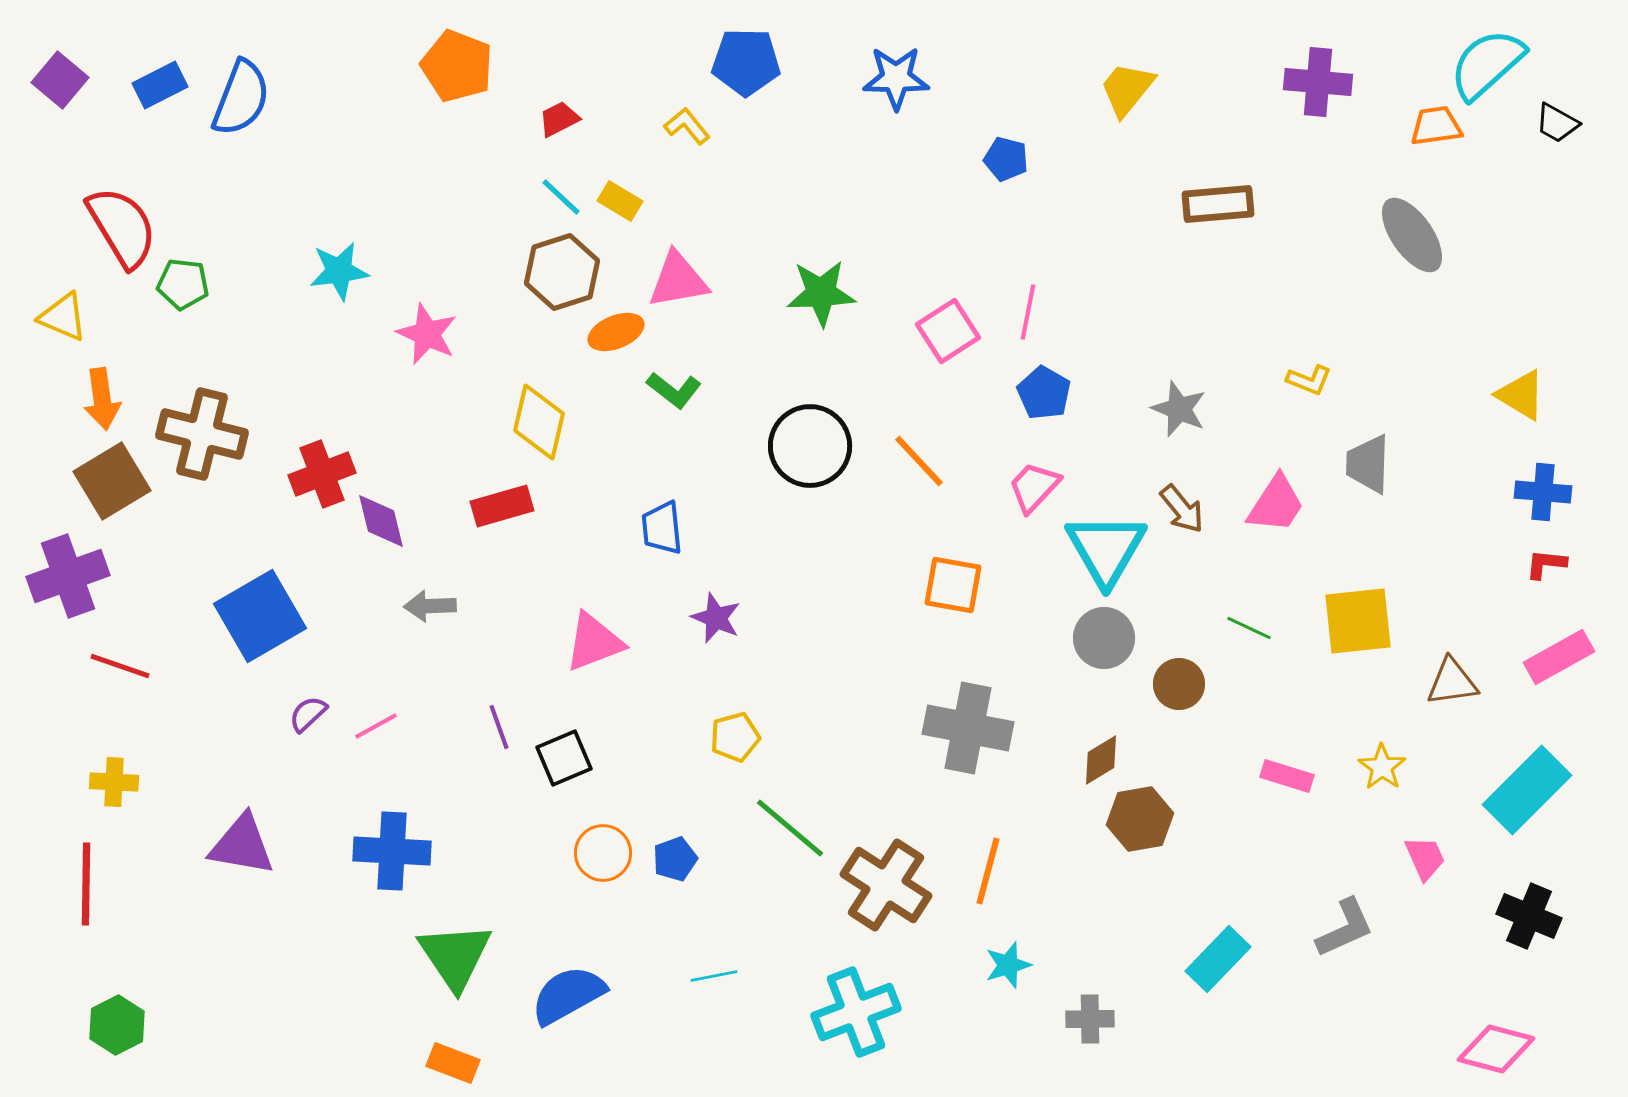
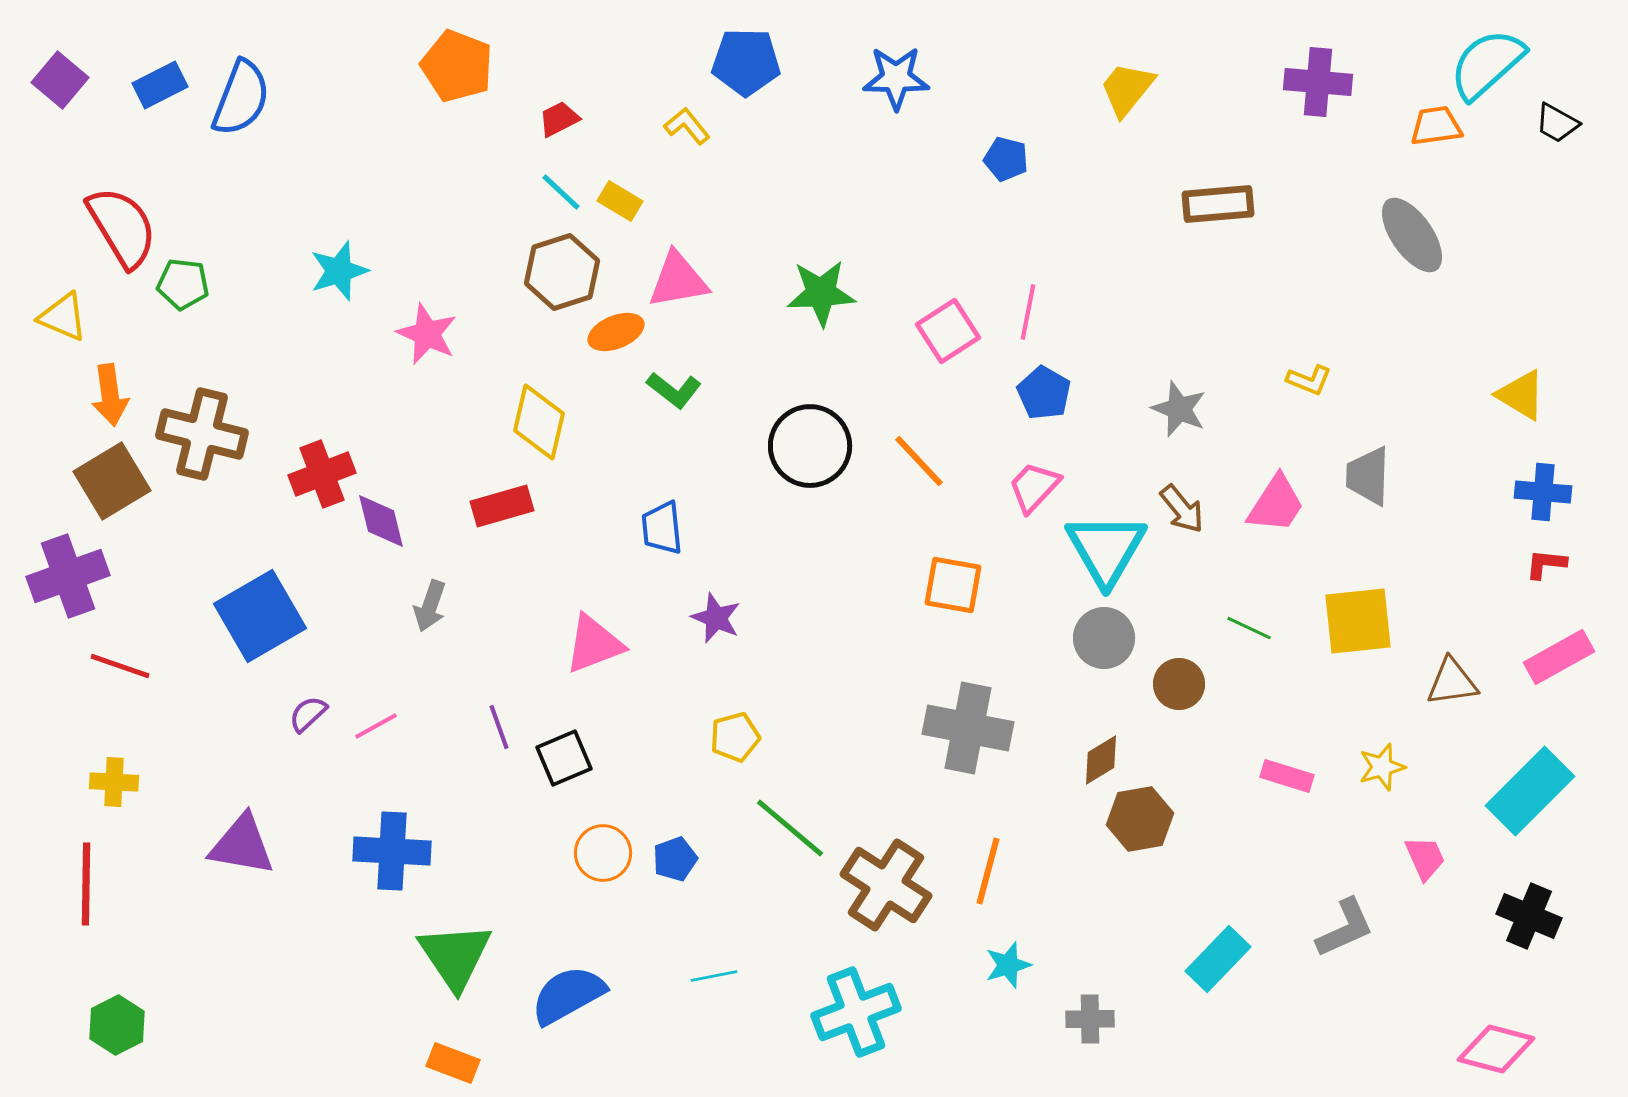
cyan line at (561, 197): moved 5 px up
cyan star at (339, 271): rotated 10 degrees counterclockwise
orange arrow at (102, 399): moved 8 px right, 4 px up
gray trapezoid at (1368, 464): moved 12 px down
gray arrow at (430, 606): rotated 69 degrees counterclockwise
pink triangle at (594, 642): moved 2 px down
yellow star at (1382, 767): rotated 21 degrees clockwise
cyan rectangle at (1527, 790): moved 3 px right, 1 px down
